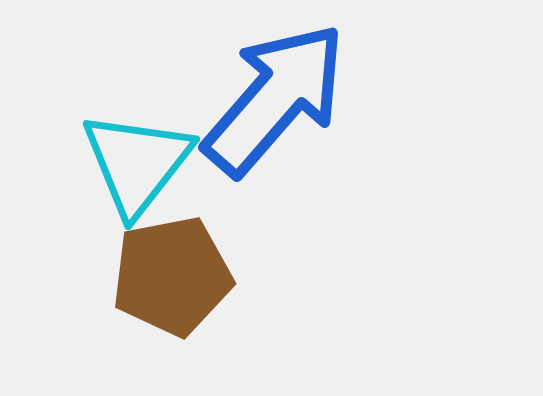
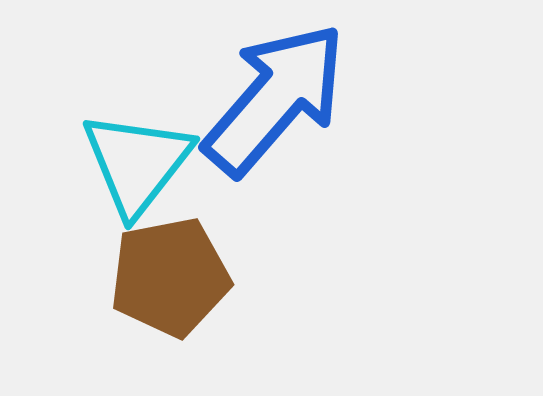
brown pentagon: moved 2 px left, 1 px down
